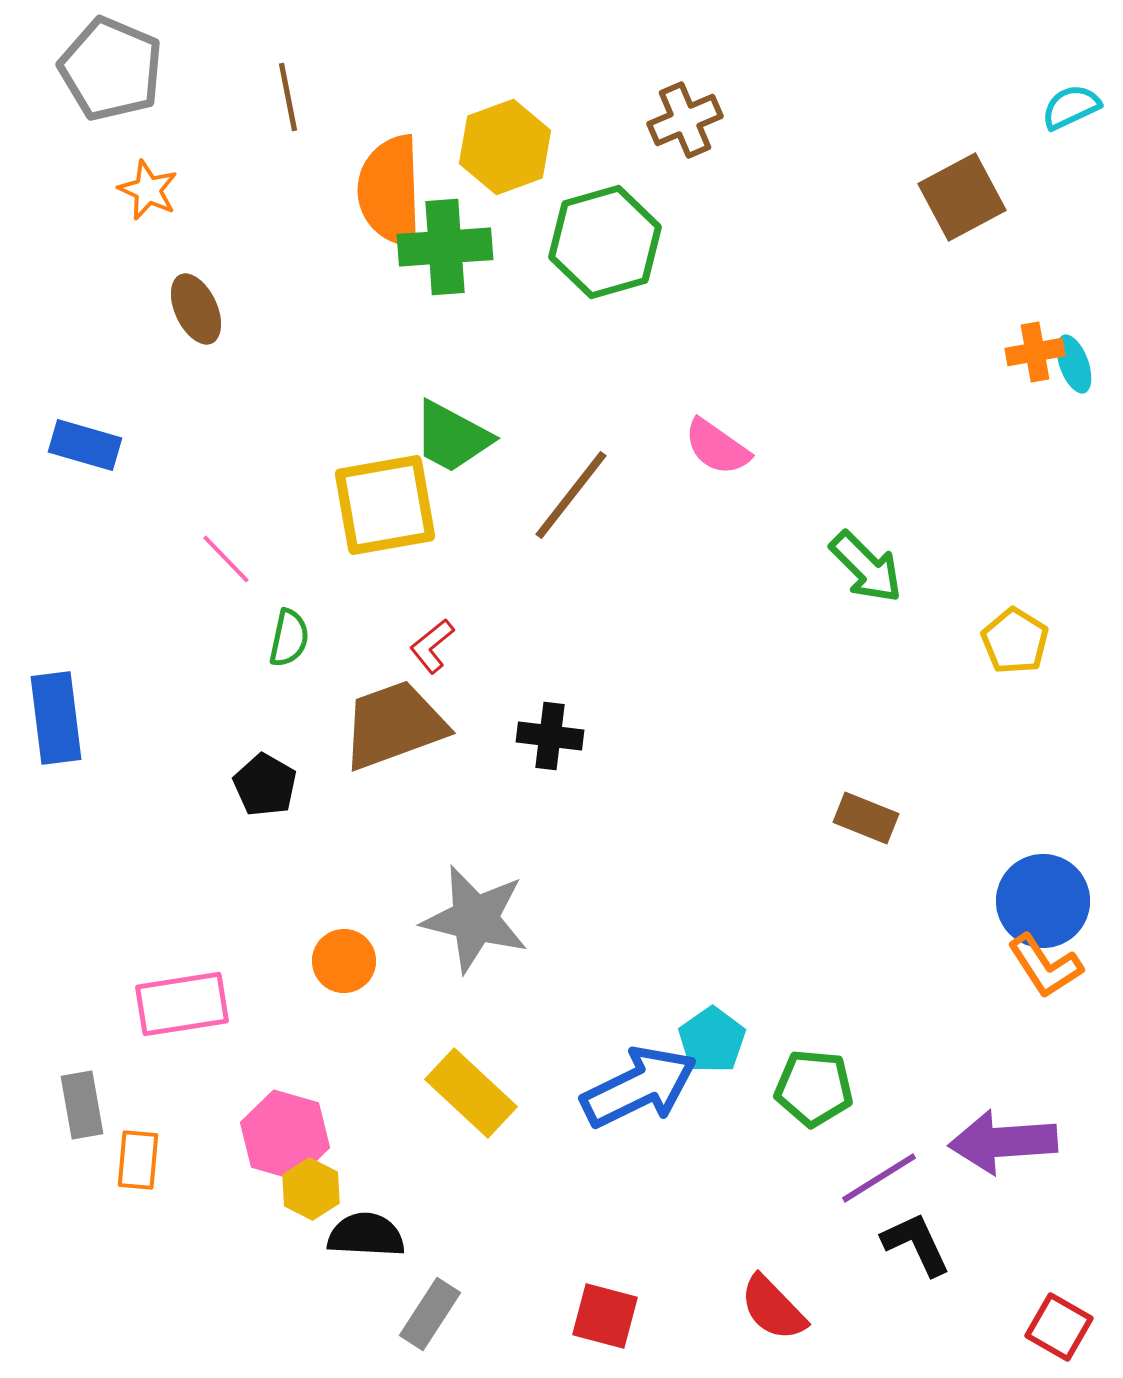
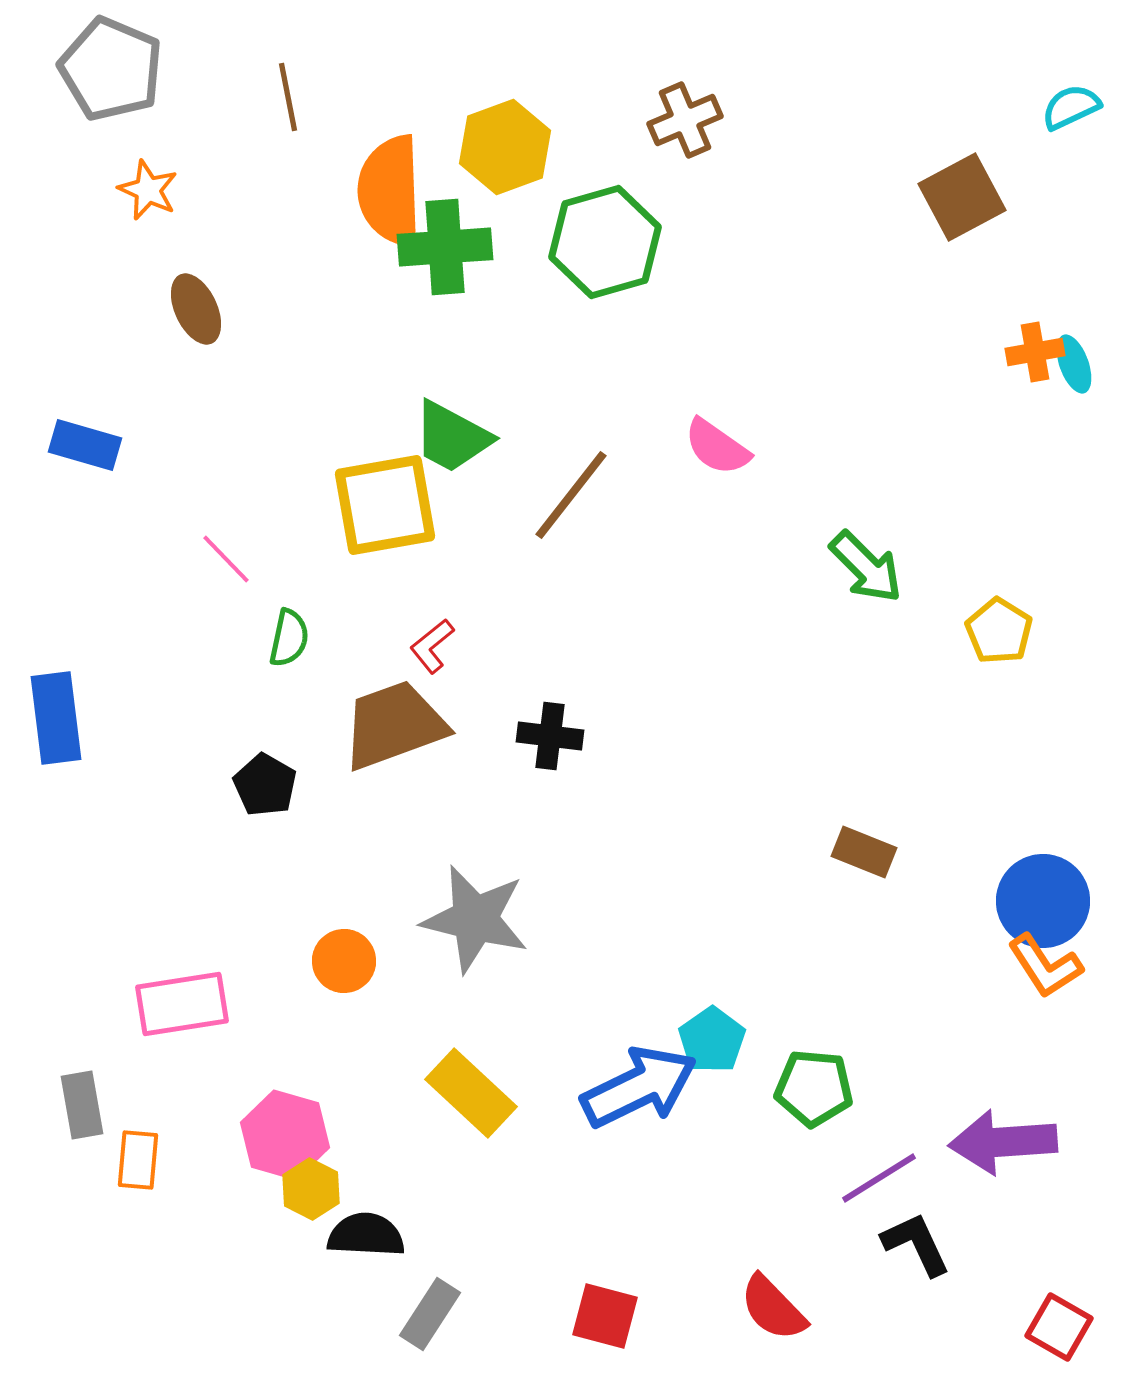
yellow pentagon at (1015, 641): moved 16 px left, 10 px up
brown rectangle at (866, 818): moved 2 px left, 34 px down
